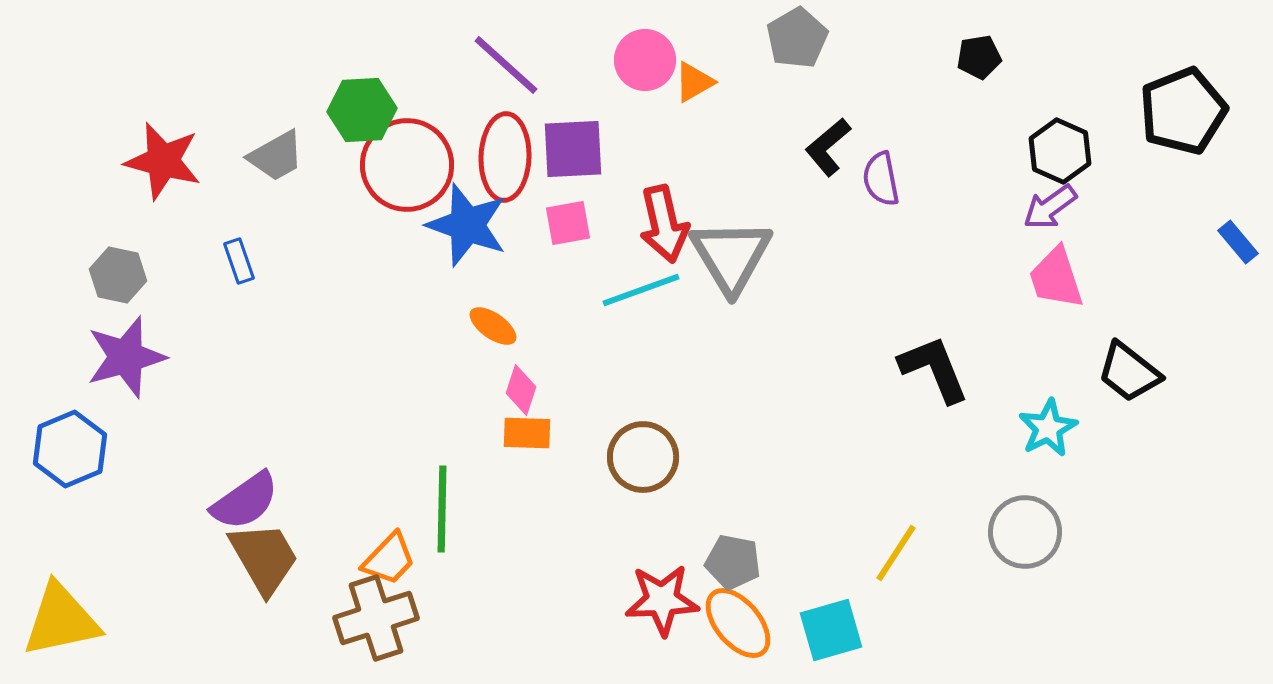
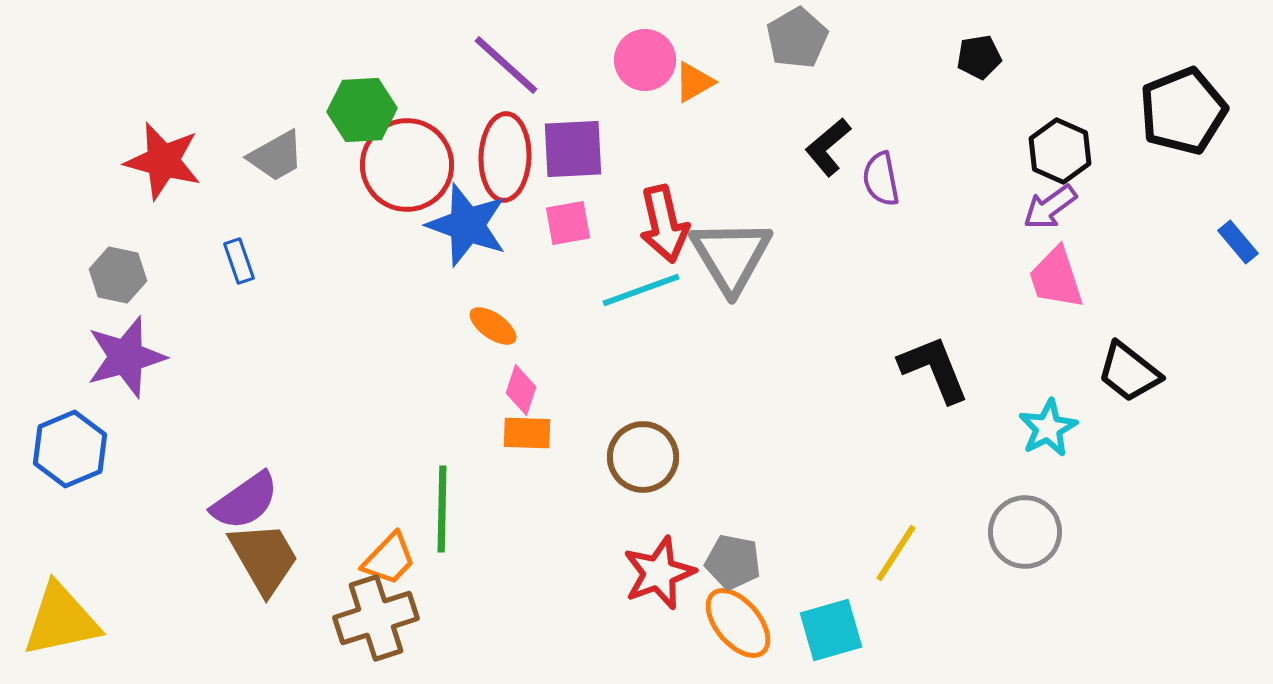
red star at (662, 600): moved 3 px left, 27 px up; rotated 18 degrees counterclockwise
